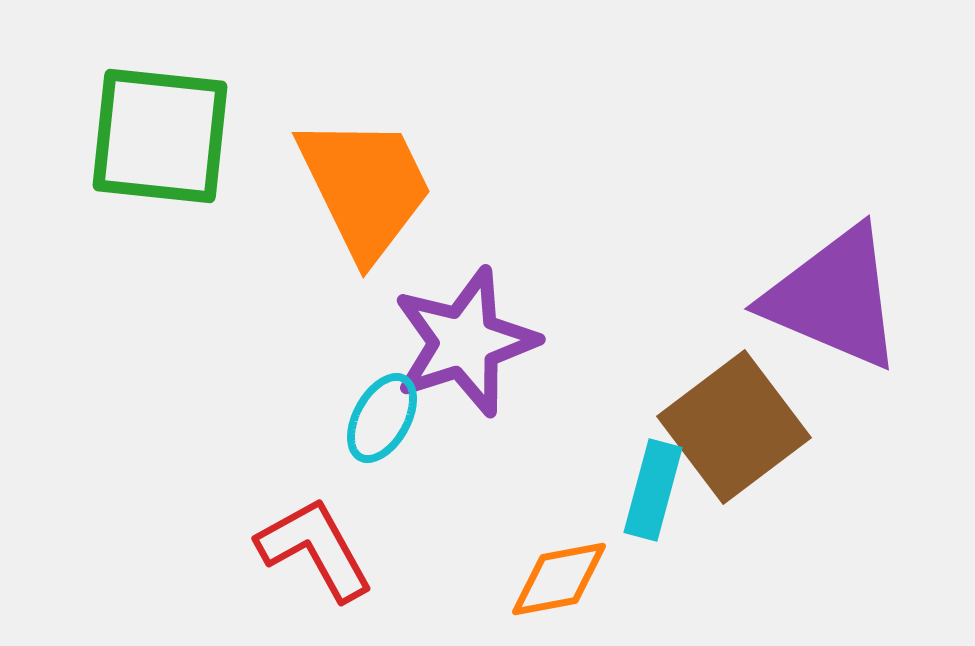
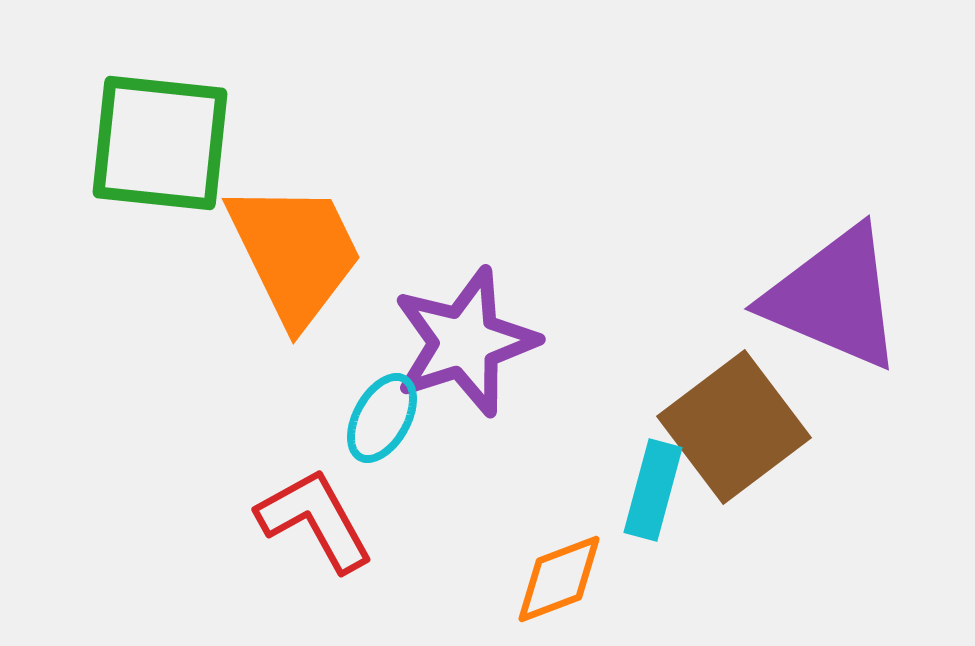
green square: moved 7 px down
orange trapezoid: moved 70 px left, 66 px down
red L-shape: moved 29 px up
orange diamond: rotated 10 degrees counterclockwise
